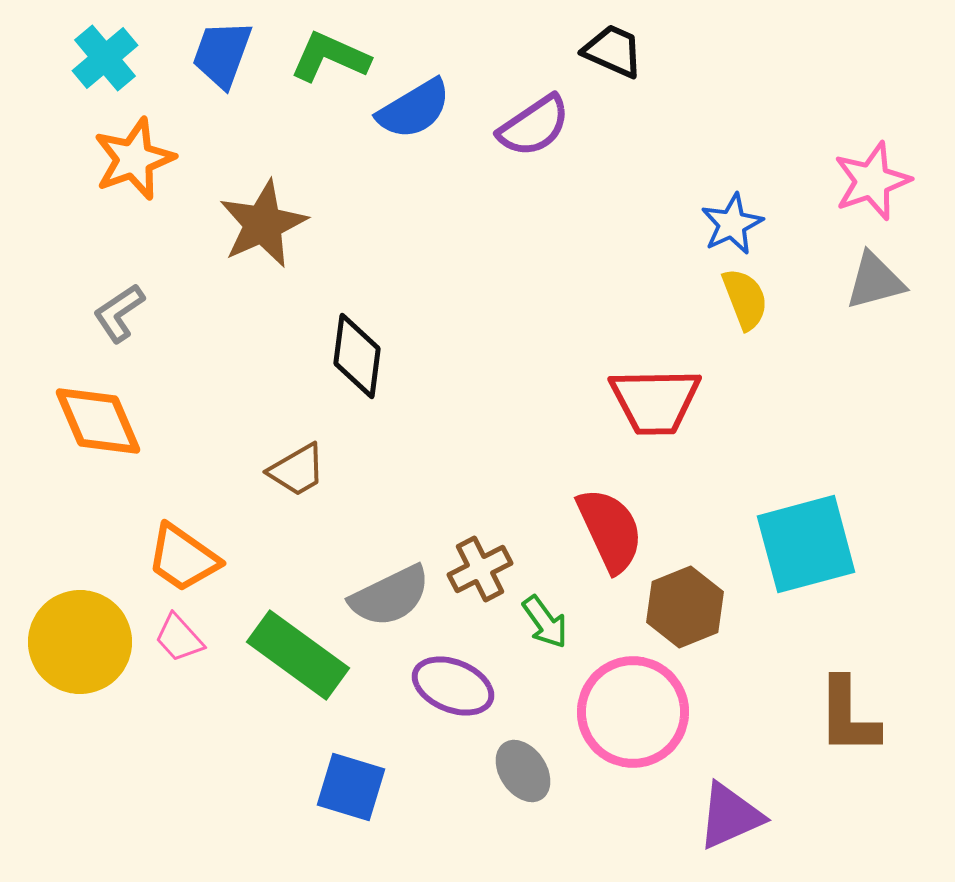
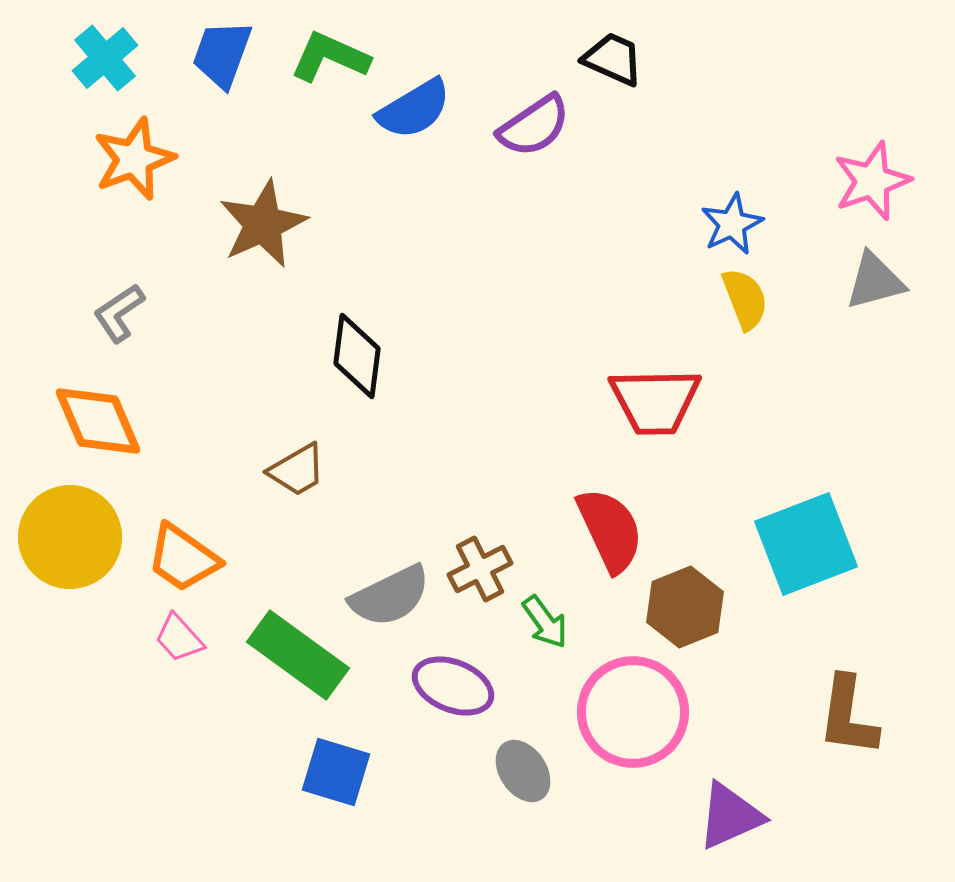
black trapezoid: moved 8 px down
cyan square: rotated 6 degrees counterclockwise
yellow circle: moved 10 px left, 105 px up
brown L-shape: rotated 8 degrees clockwise
blue square: moved 15 px left, 15 px up
